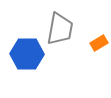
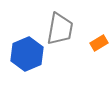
blue hexagon: rotated 24 degrees counterclockwise
